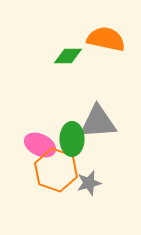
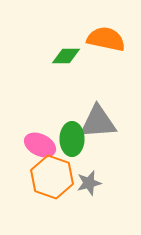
green diamond: moved 2 px left
orange hexagon: moved 4 px left, 7 px down
